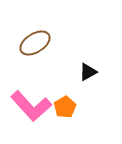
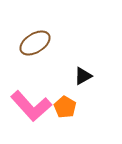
black triangle: moved 5 px left, 4 px down
orange pentagon: rotated 10 degrees counterclockwise
